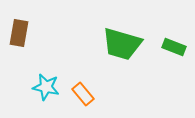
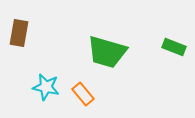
green trapezoid: moved 15 px left, 8 px down
